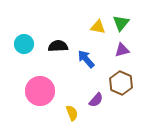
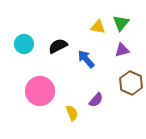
black semicircle: rotated 24 degrees counterclockwise
brown hexagon: moved 10 px right
